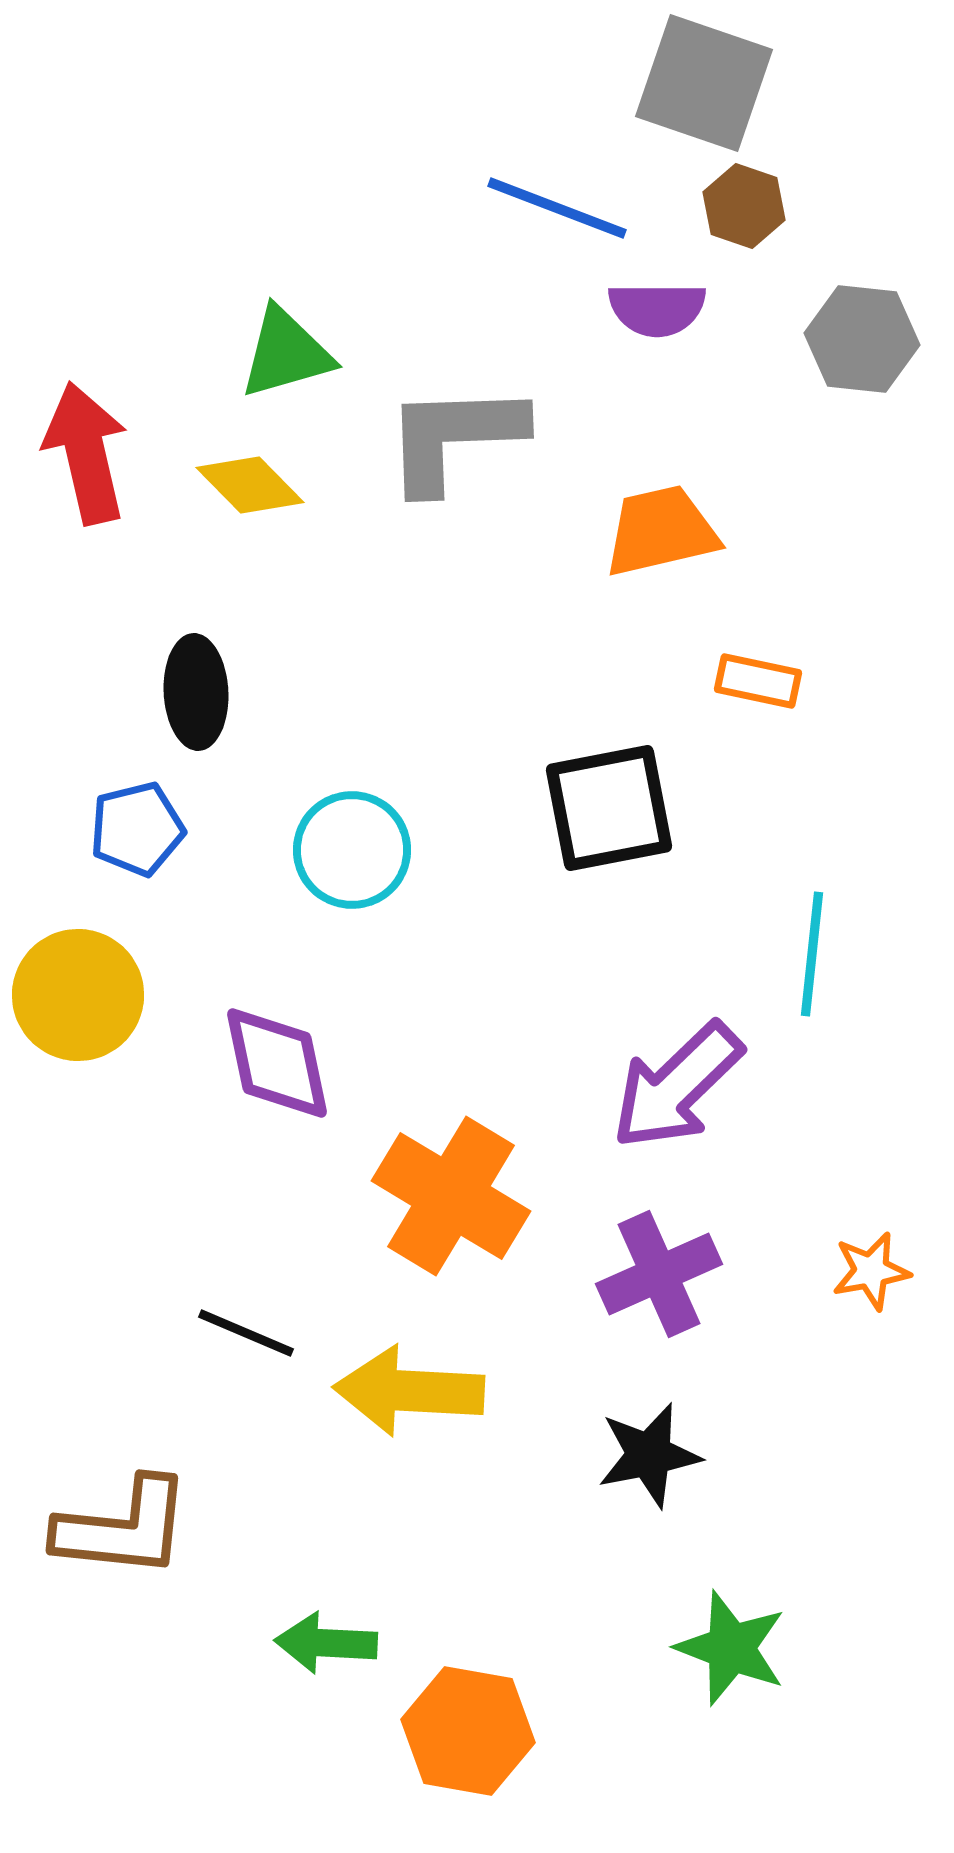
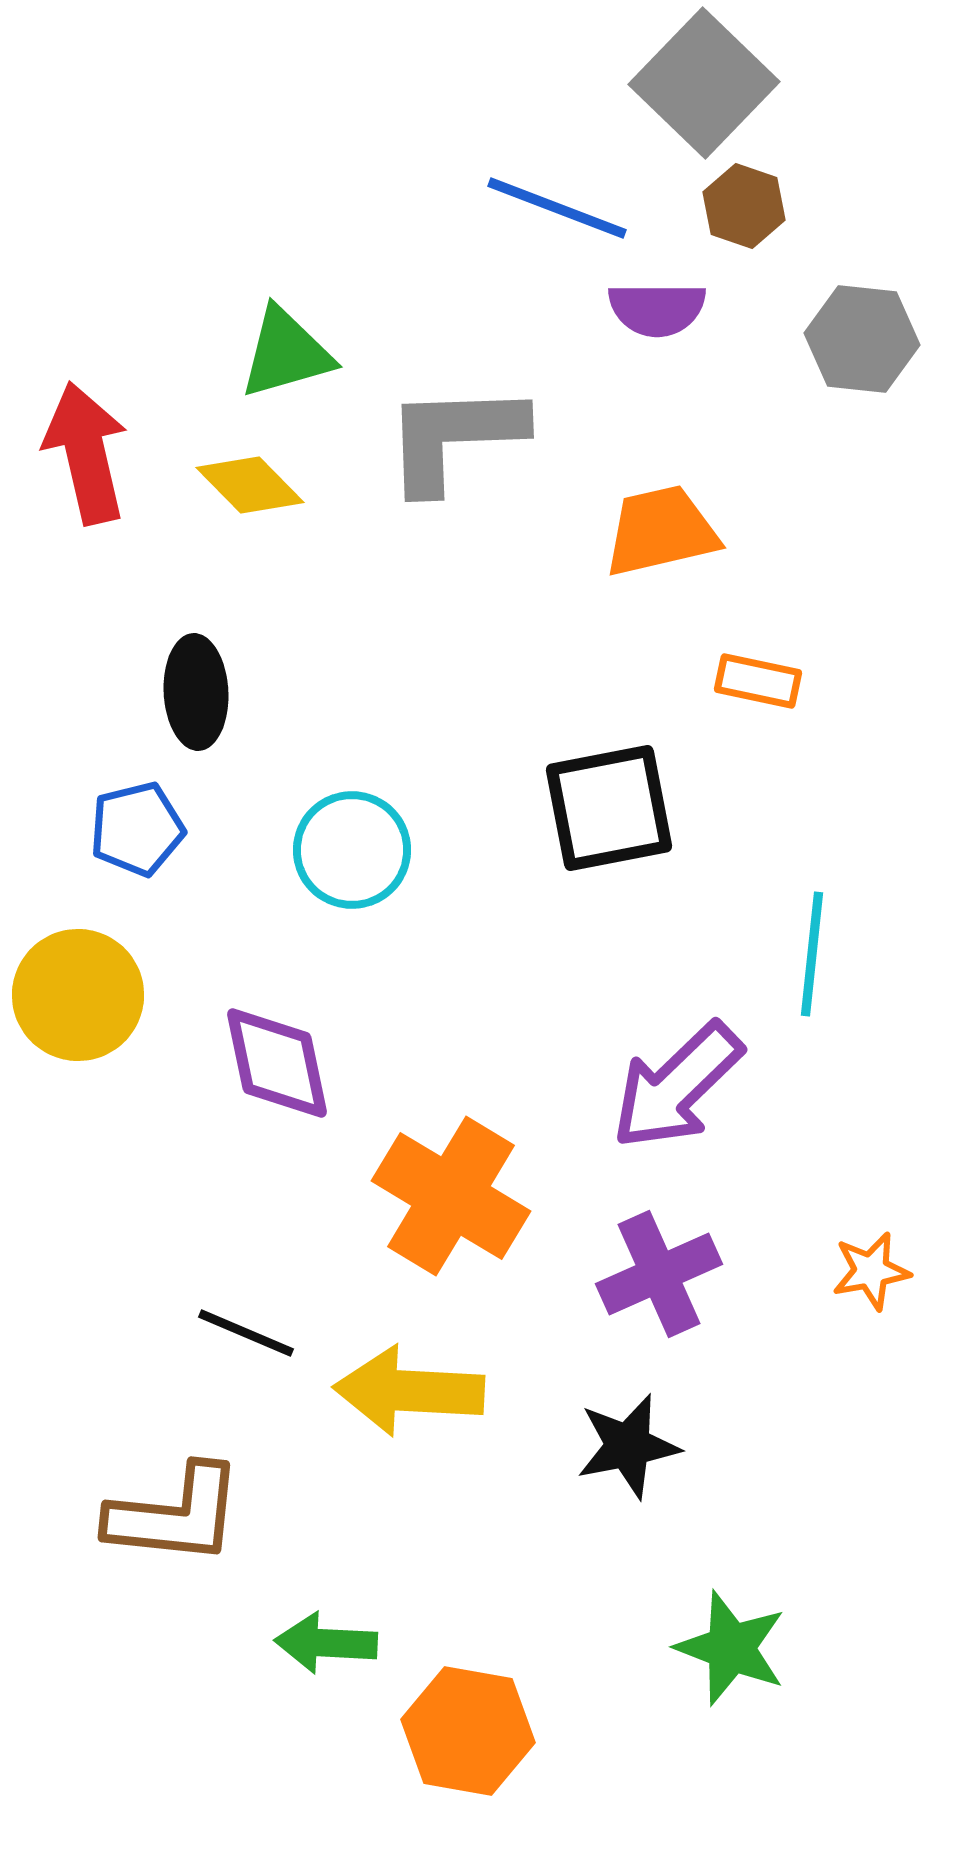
gray square: rotated 25 degrees clockwise
black star: moved 21 px left, 9 px up
brown L-shape: moved 52 px right, 13 px up
